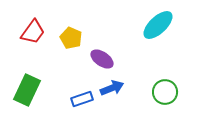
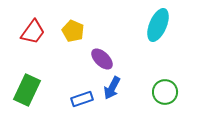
cyan ellipse: rotated 24 degrees counterclockwise
yellow pentagon: moved 2 px right, 7 px up
purple ellipse: rotated 10 degrees clockwise
blue arrow: rotated 140 degrees clockwise
